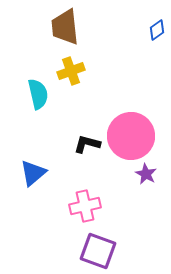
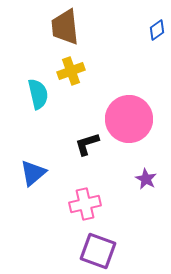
pink circle: moved 2 px left, 17 px up
black L-shape: rotated 32 degrees counterclockwise
purple star: moved 5 px down
pink cross: moved 2 px up
